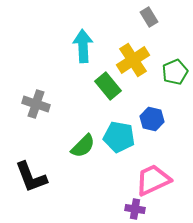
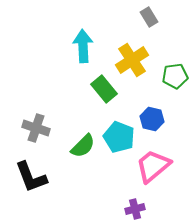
yellow cross: moved 1 px left
green pentagon: moved 4 px down; rotated 15 degrees clockwise
green rectangle: moved 4 px left, 3 px down
gray cross: moved 24 px down
cyan pentagon: rotated 12 degrees clockwise
pink trapezoid: moved 14 px up; rotated 15 degrees counterclockwise
purple cross: rotated 24 degrees counterclockwise
